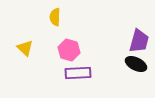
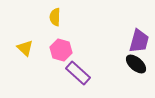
pink hexagon: moved 8 px left
black ellipse: rotated 15 degrees clockwise
purple rectangle: rotated 45 degrees clockwise
